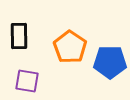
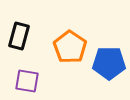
black rectangle: rotated 16 degrees clockwise
blue pentagon: moved 1 px left, 1 px down
